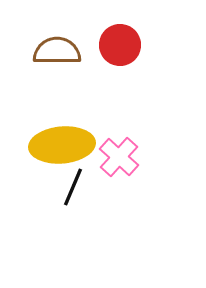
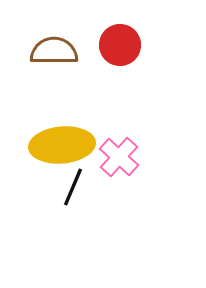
brown semicircle: moved 3 px left
